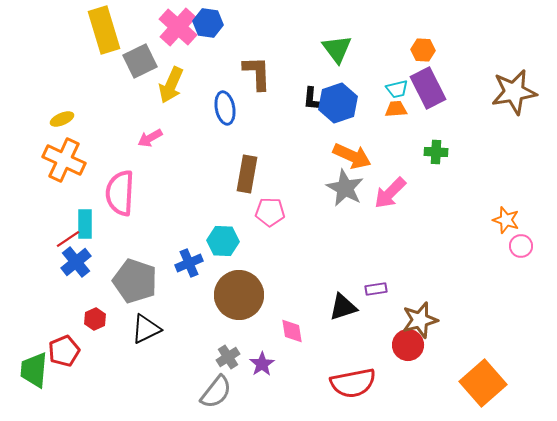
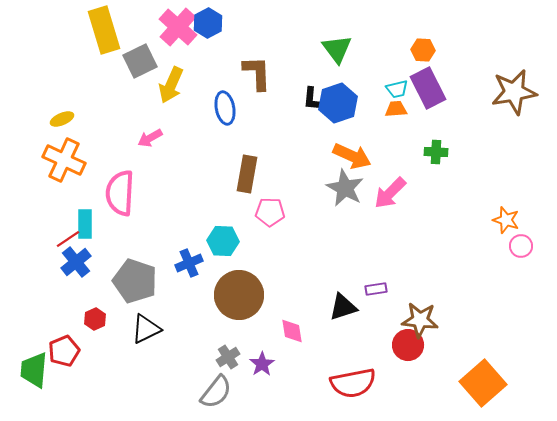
blue hexagon at (208, 23): rotated 24 degrees clockwise
brown star at (420, 320): rotated 21 degrees clockwise
